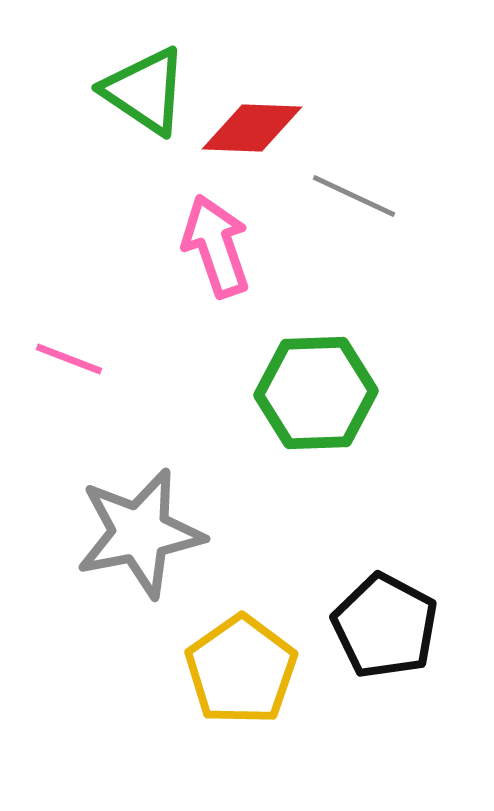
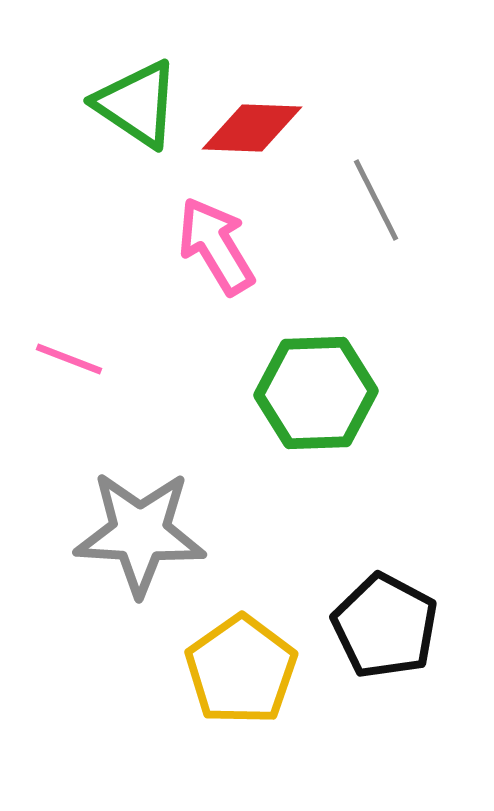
green triangle: moved 8 px left, 13 px down
gray line: moved 22 px right, 4 px down; rotated 38 degrees clockwise
pink arrow: rotated 12 degrees counterclockwise
gray star: rotated 14 degrees clockwise
